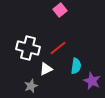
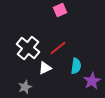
pink square: rotated 16 degrees clockwise
white cross: rotated 25 degrees clockwise
white triangle: moved 1 px left, 1 px up
purple star: rotated 18 degrees clockwise
gray star: moved 6 px left, 1 px down
